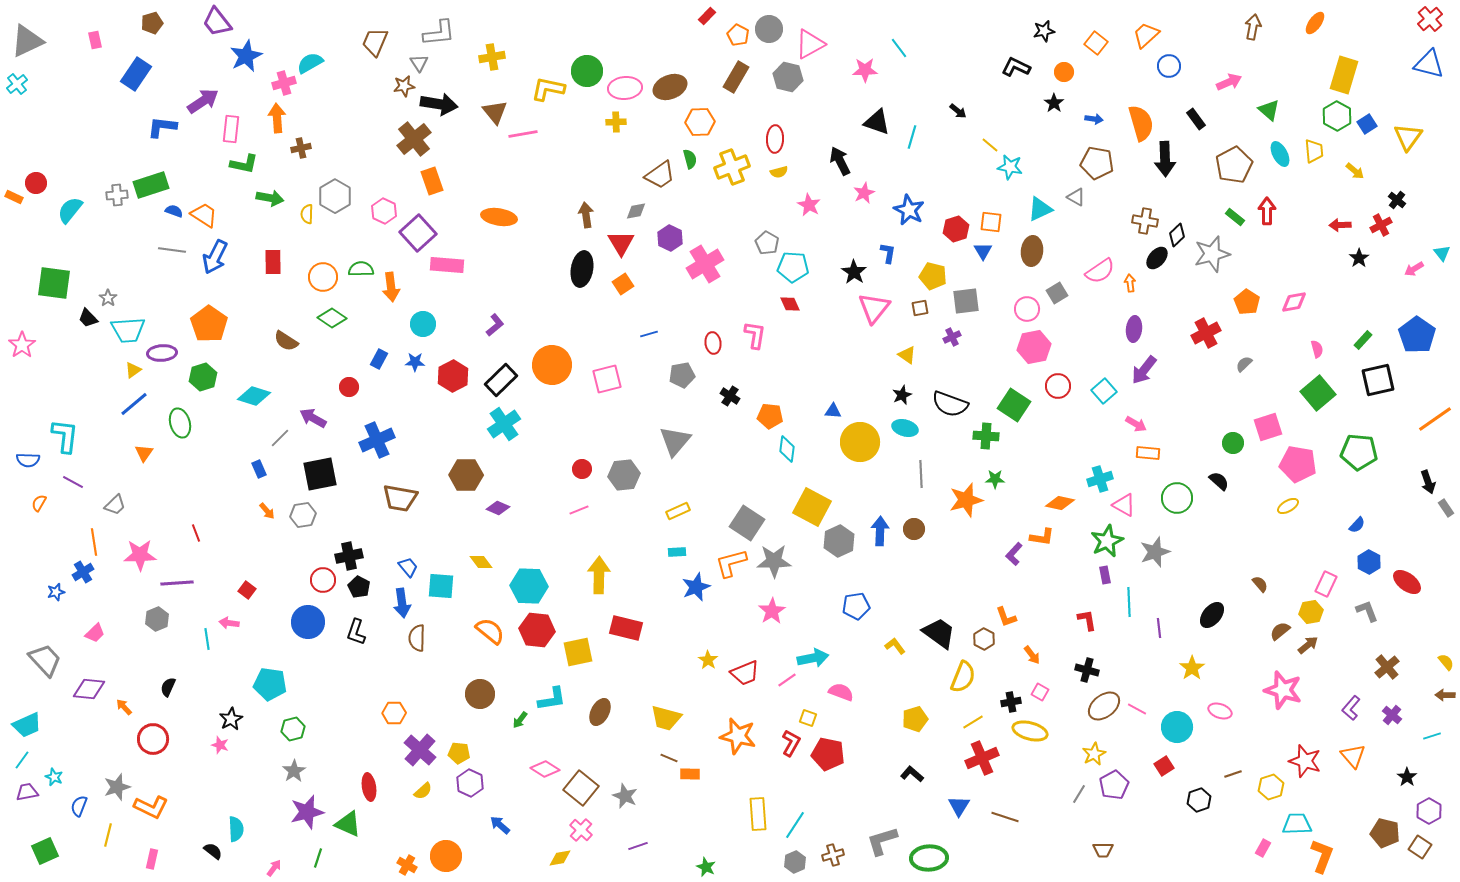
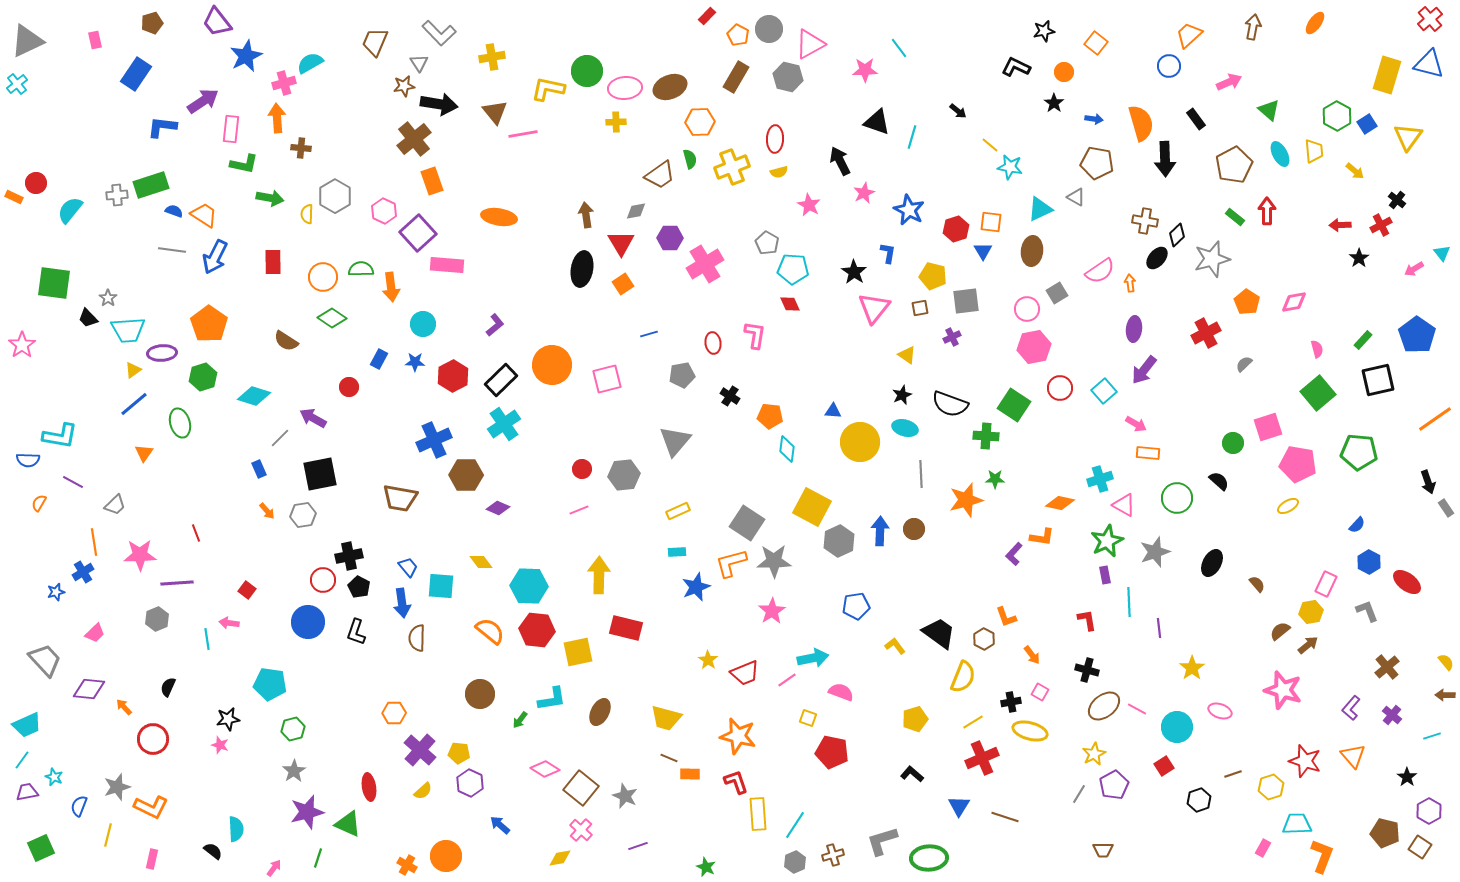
gray L-shape at (439, 33): rotated 52 degrees clockwise
orange trapezoid at (1146, 35): moved 43 px right
yellow rectangle at (1344, 75): moved 43 px right
brown cross at (301, 148): rotated 18 degrees clockwise
purple hexagon at (670, 238): rotated 25 degrees counterclockwise
gray star at (1212, 254): moved 5 px down
cyan pentagon at (793, 267): moved 2 px down
red circle at (1058, 386): moved 2 px right, 2 px down
cyan L-shape at (65, 436): moved 5 px left; rotated 93 degrees clockwise
blue cross at (377, 440): moved 57 px right
brown semicircle at (1260, 584): moved 3 px left
black ellipse at (1212, 615): moved 52 px up; rotated 12 degrees counterclockwise
black star at (231, 719): moved 3 px left; rotated 20 degrees clockwise
red L-shape at (791, 743): moved 55 px left, 39 px down; rotated 48 degrees counterclockwise
red pentagon at (828, 754): moved 4 px right, 2 px up
green square at (45, 851): moved 4 px left, 3 px up
